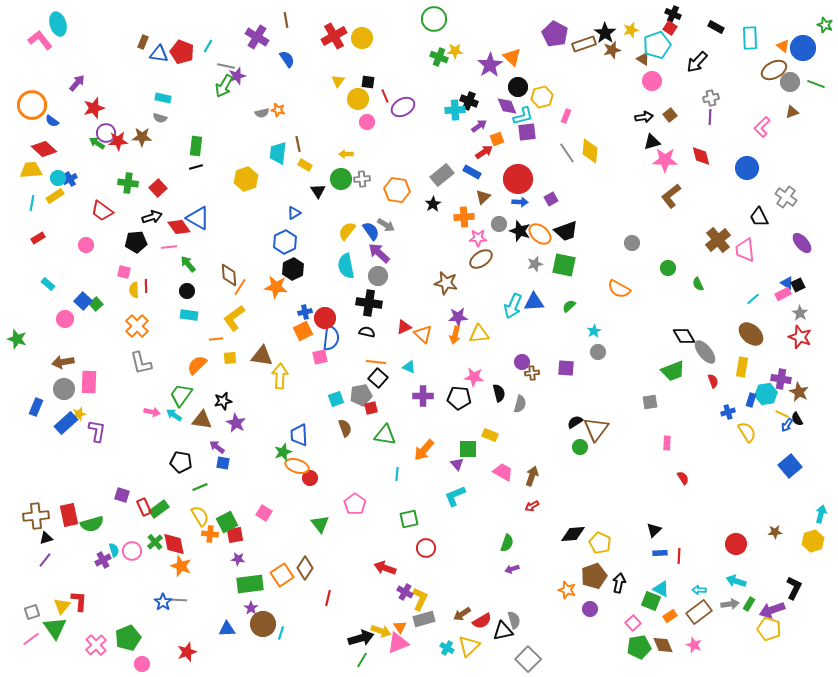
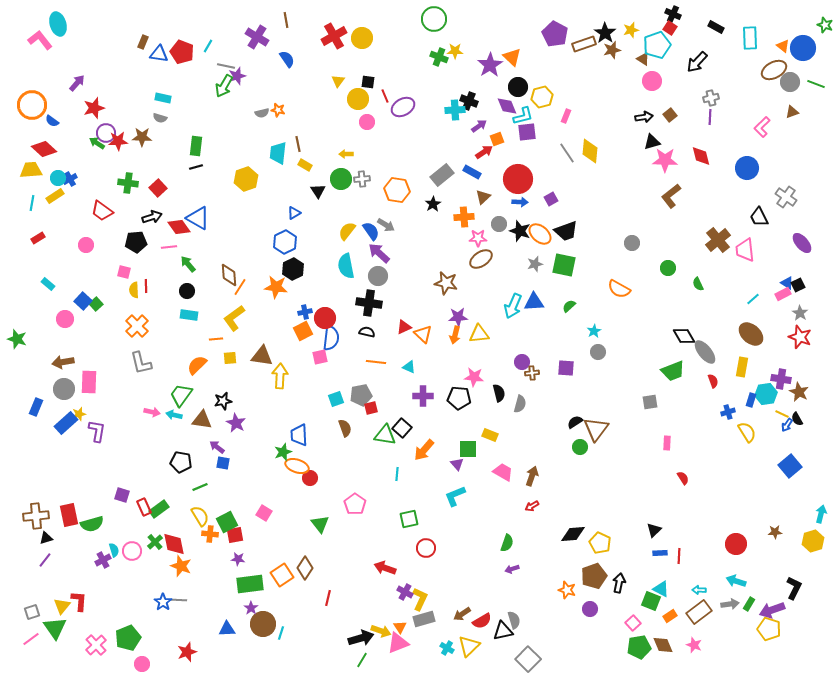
black square at (378, 378): moved 24 px right, 50 px down
cyan arrow at (174, 415): rotated 21 degrees counterclockwise
